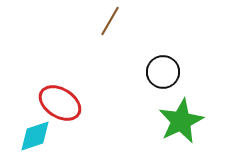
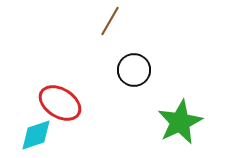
black circle: moved 29 px left, 2 px up
green star: moved 1 px left, 1 px down
cyan diamond: moved 1 px right, 1 px up
